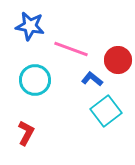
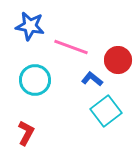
pink line: moved 2 px up
